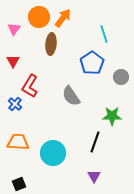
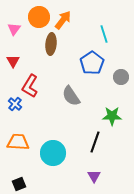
orange arrow: moved 2 px down
